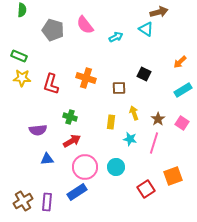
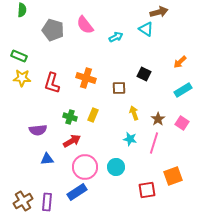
red L-shape: moved 1 px right, 1 px up
yellow rectangle: moved 18 px left, 7 px up; rotated 16 degrees clockwise
red square: moved 1 px right, 1 px down; rotated 24 degrees clockwise
